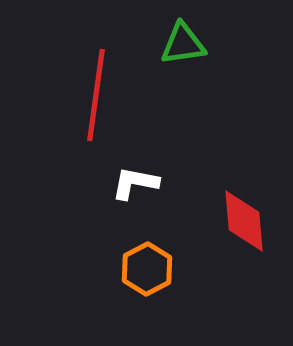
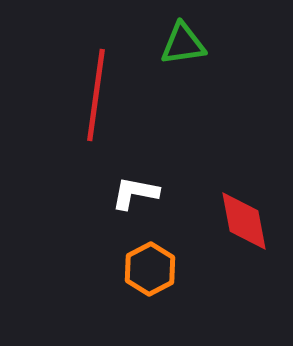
white L-shape: moved 10 px down
red diamond: rotated 6 degrees counterclockwise
orange hexagon: moved 3 px right
